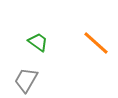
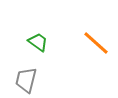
gray trapezoid: rotated 16 degrees counterclockwise
